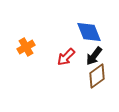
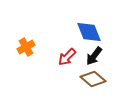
red arrow: moved 1 px right
brown diamond: moved 4 px left, 3 px down; rotated 75 degrees clockwise
